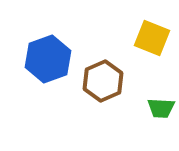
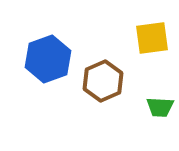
yellow square: rotated 30 degrees counterclockwise
green trapezoid: moved 1 px left, 1 px up
